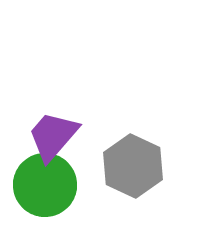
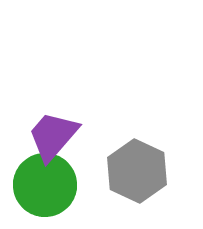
gray hexagon: moved 4 px right, 5 px down
